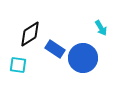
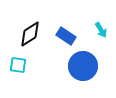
cyan arrow: moved 2 px down
blue rectangle: moved 11 px right, 13 px up
blue circle: moved 8 px down
